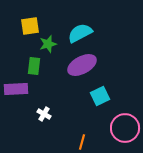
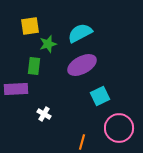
pink circle: moved 6 px left
